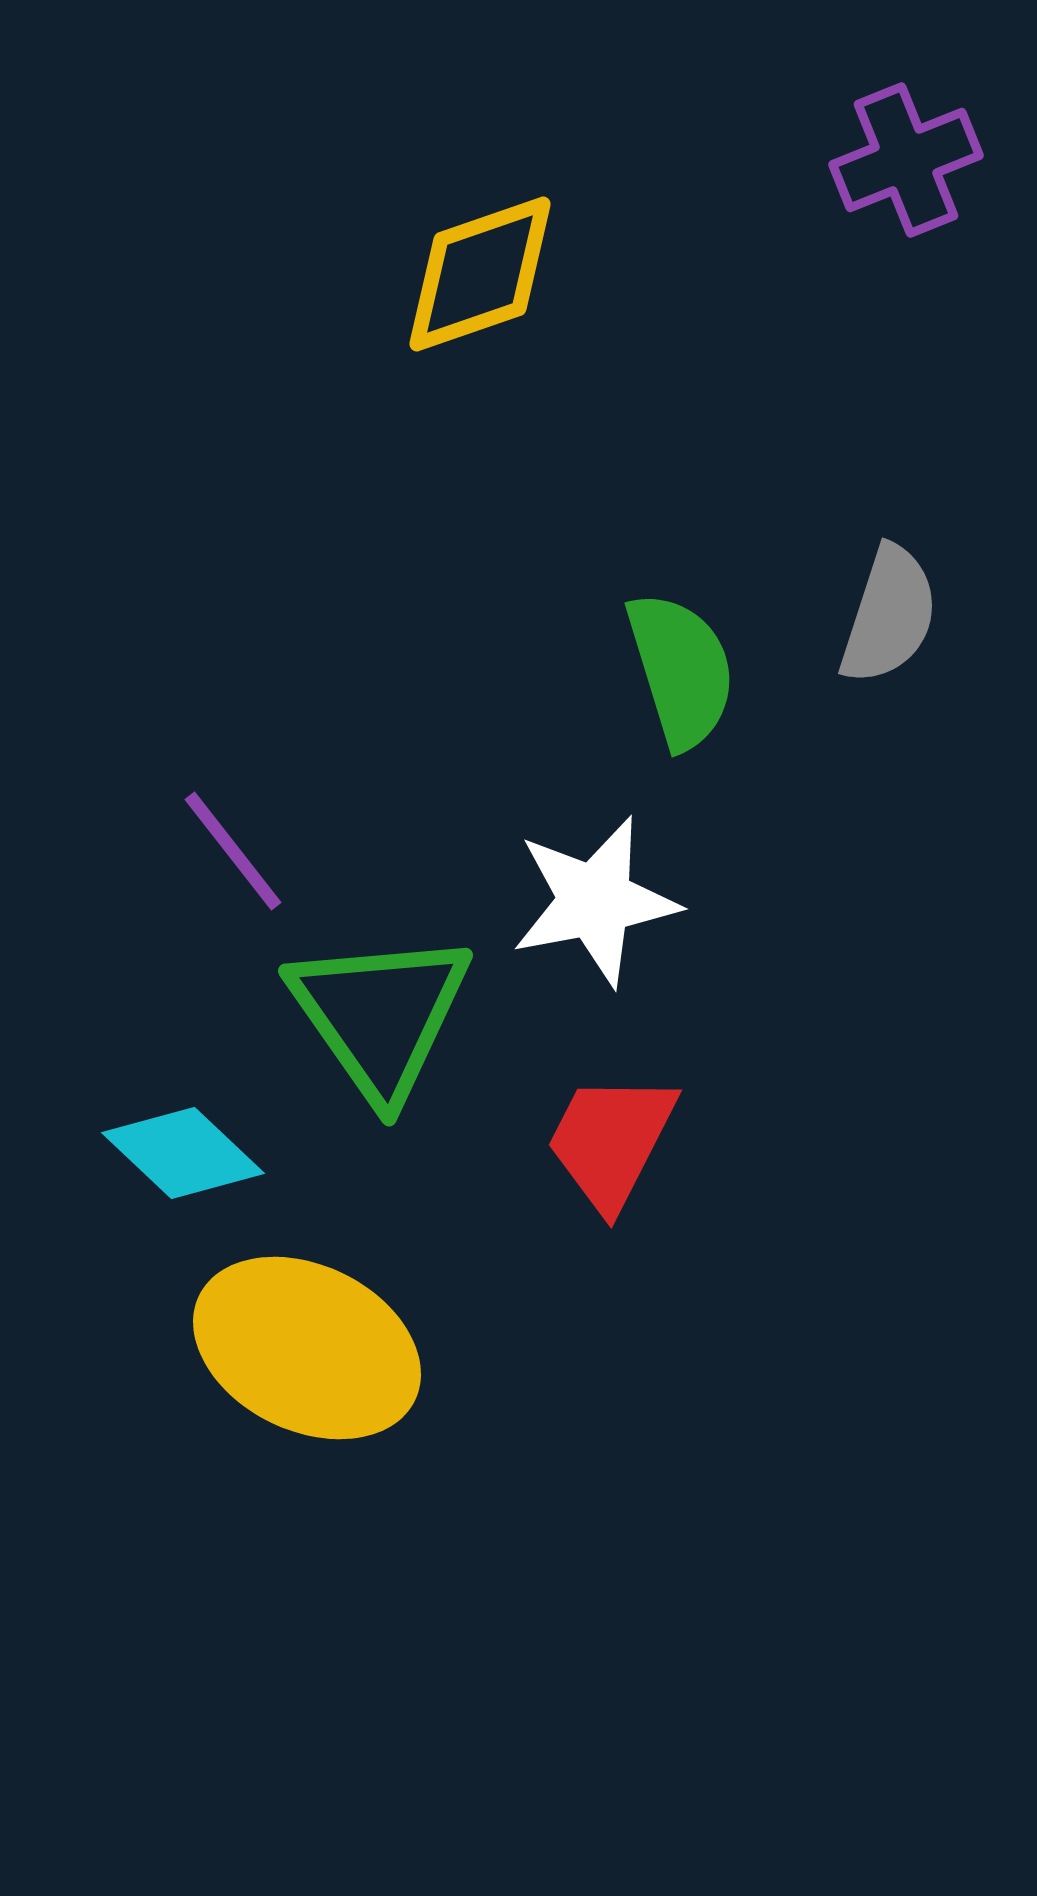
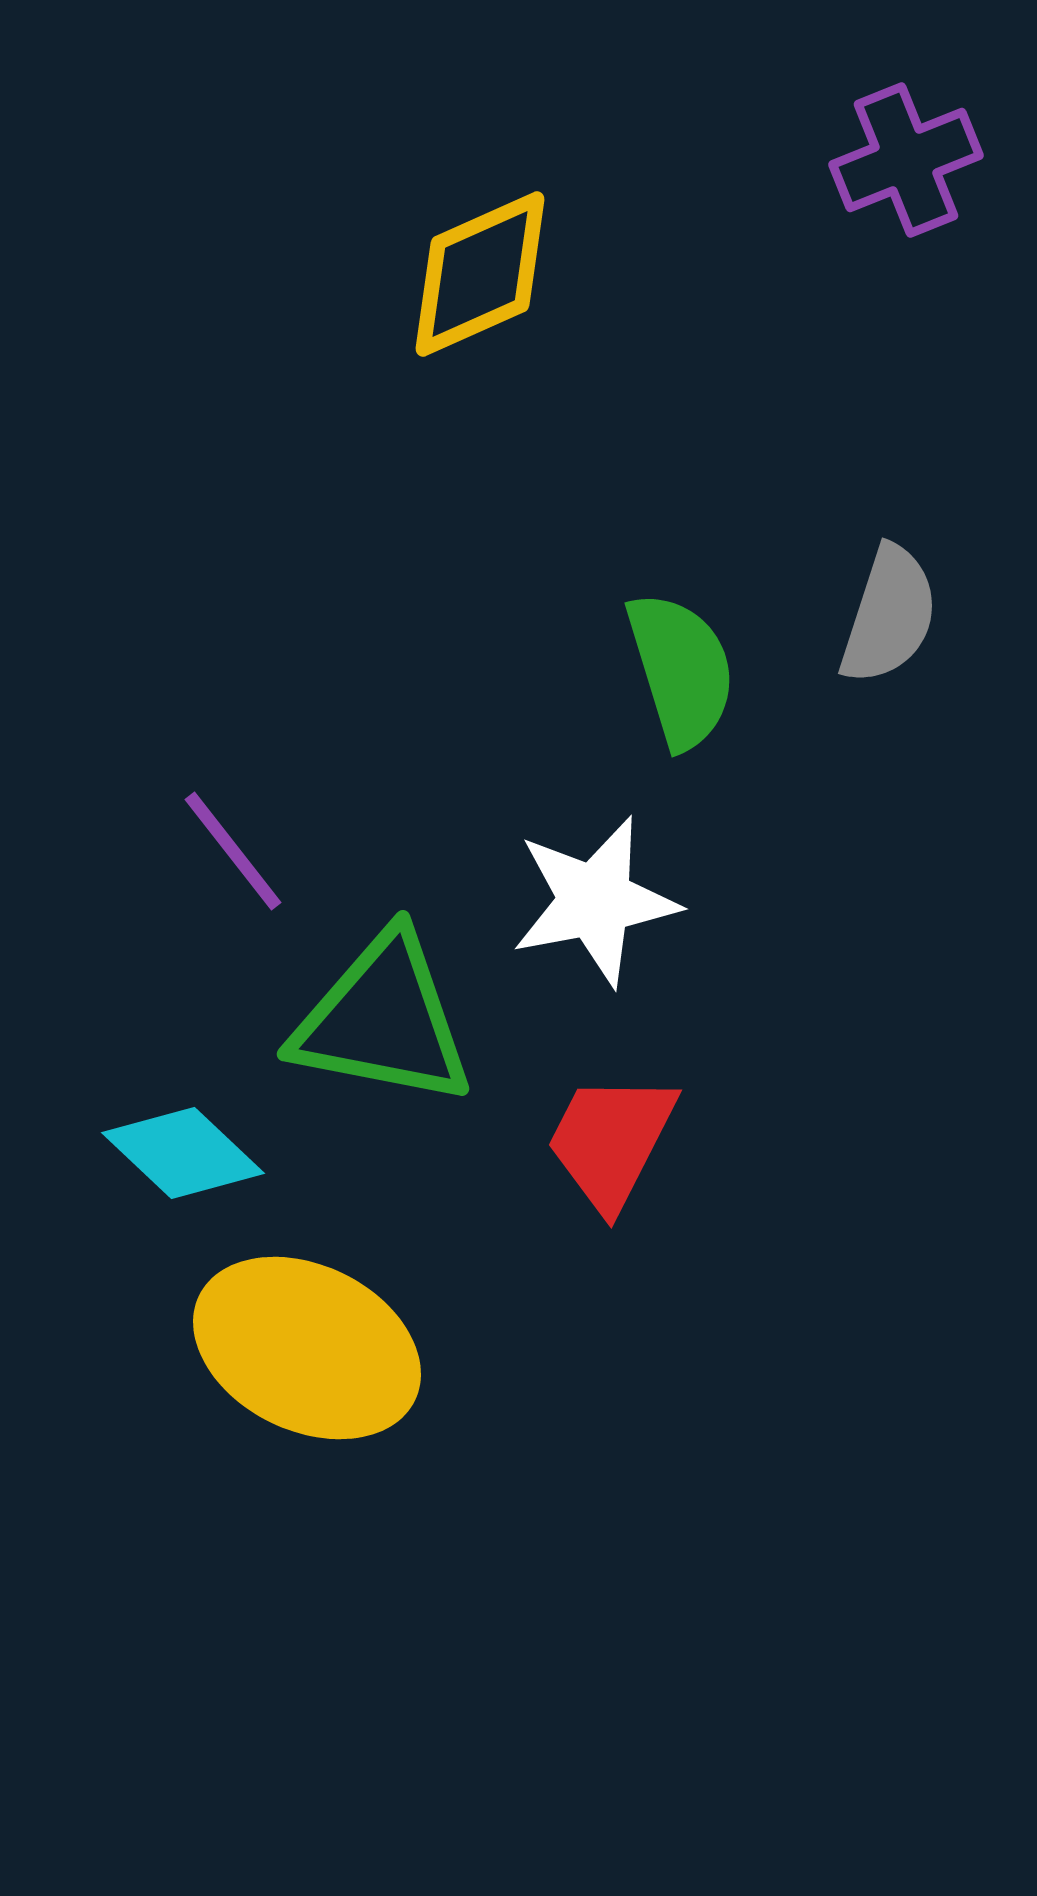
yellow diamond: rotated 5 degrees counterclockwise
green triangle: moved 3 px right, 5 px down; rotated 44 degrees counterclockwise
